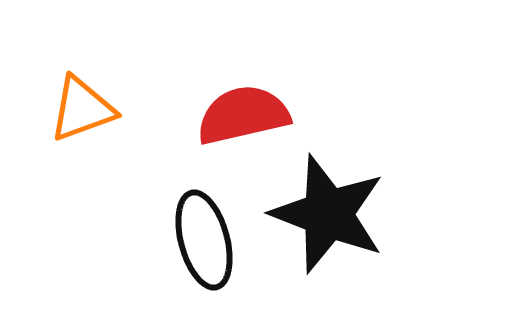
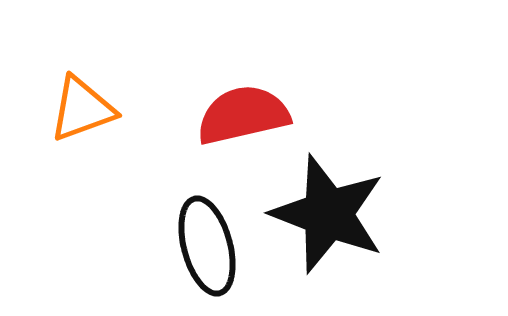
black ellipse: moved 3 px right, 6 px down
